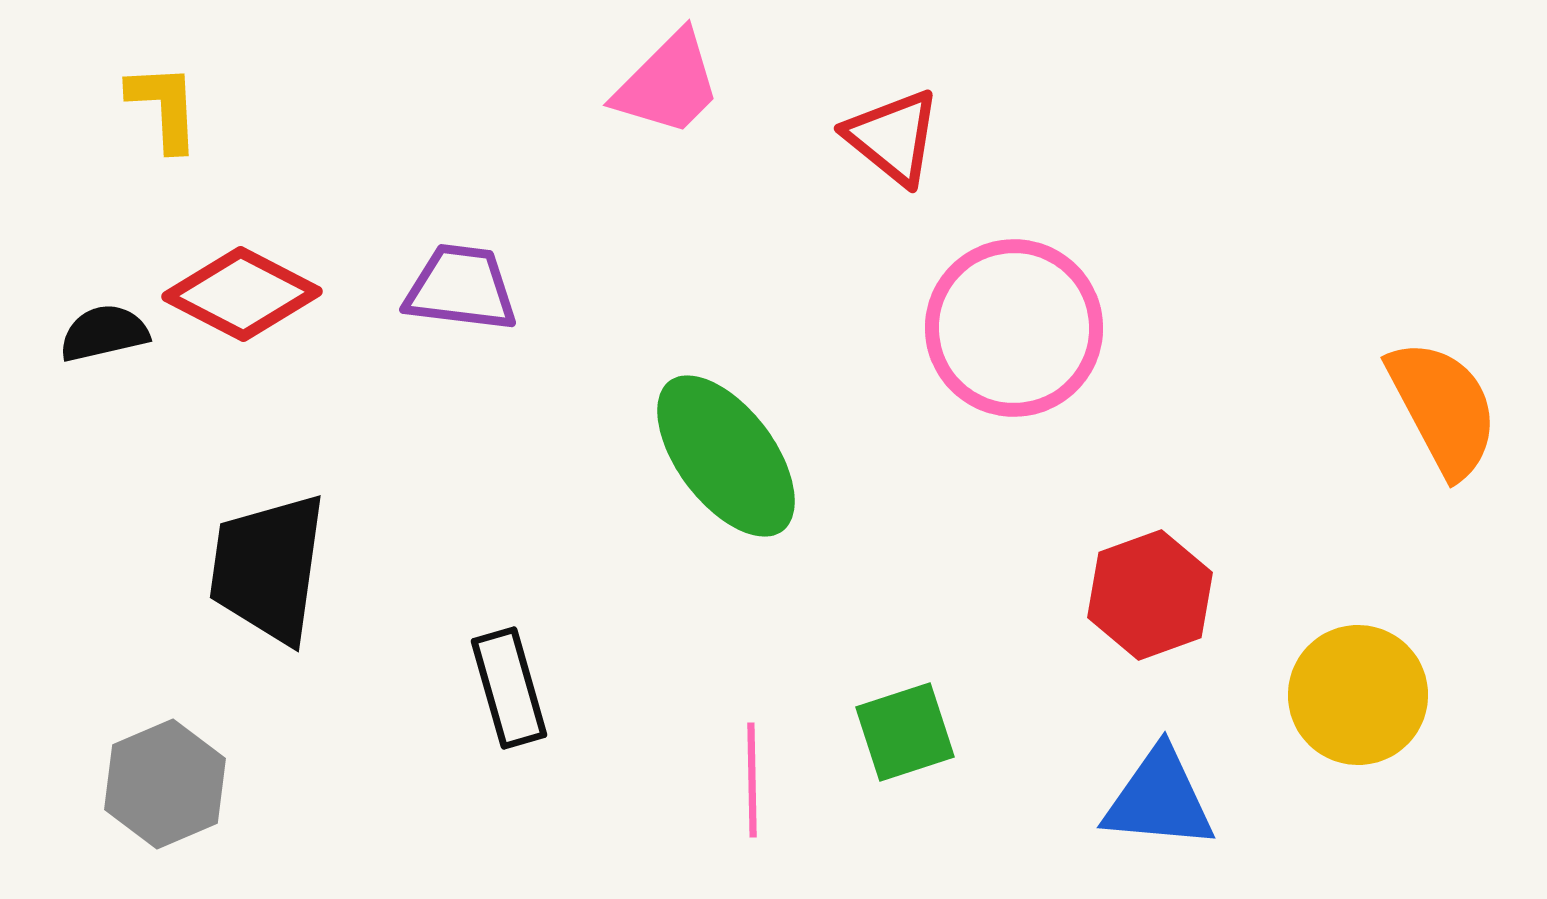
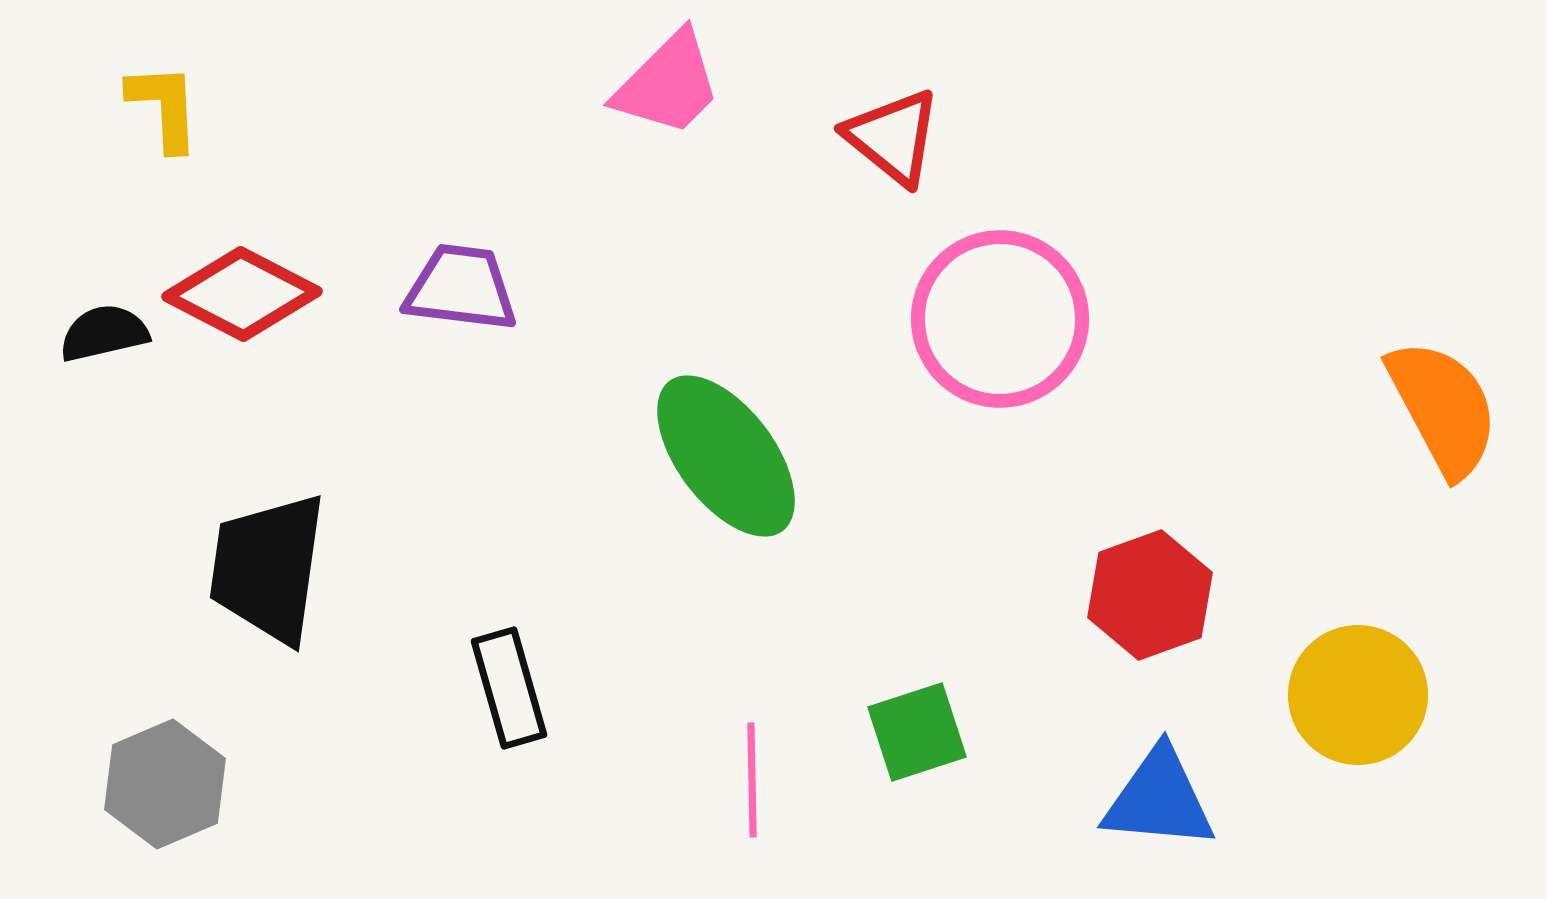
pink circle: moved 14 px left, 9 px up
green square: moved 12 px right
